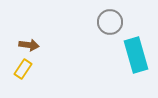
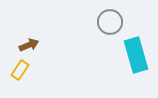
brown arrow: rotated 30 degrees counterclockwise
yellow rectangle: moved 3 px left, 1 px down
